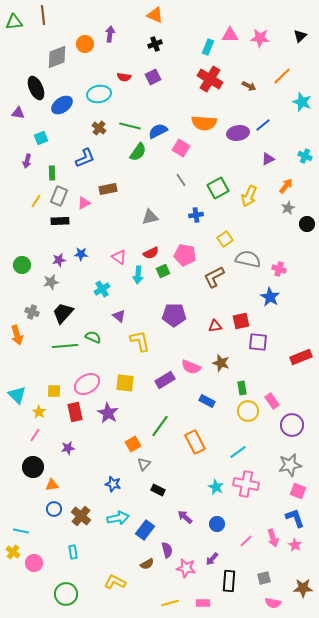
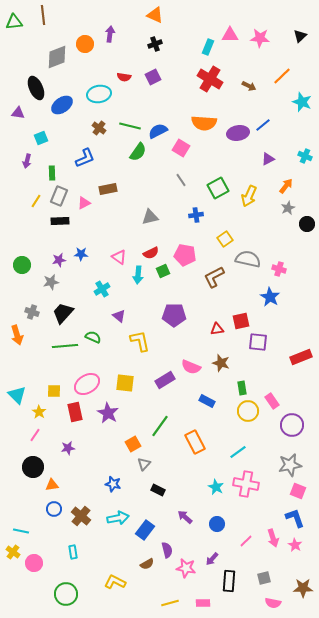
red triangle at (215, 326): moved 2 px right, 3 px down
